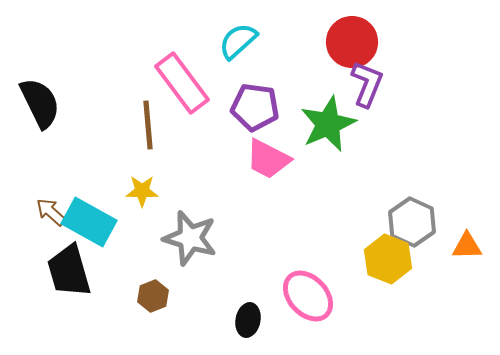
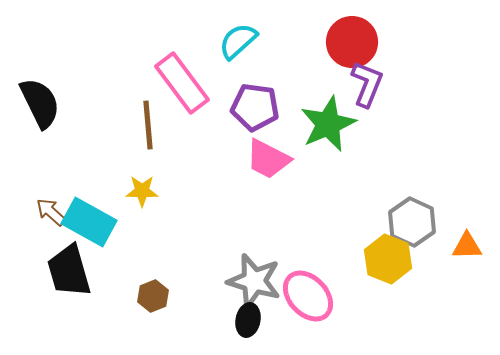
gray star: moved 64 px right, 43 px down
